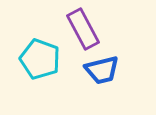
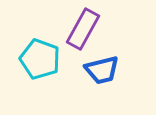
purple rectangle: rotated 57 degrees clockwise
